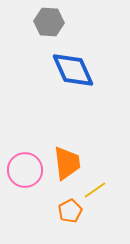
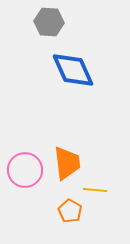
yellow line: rotated 40 degrees clockwise
orange pentagon: rotated 15 degrees counterclockwise
